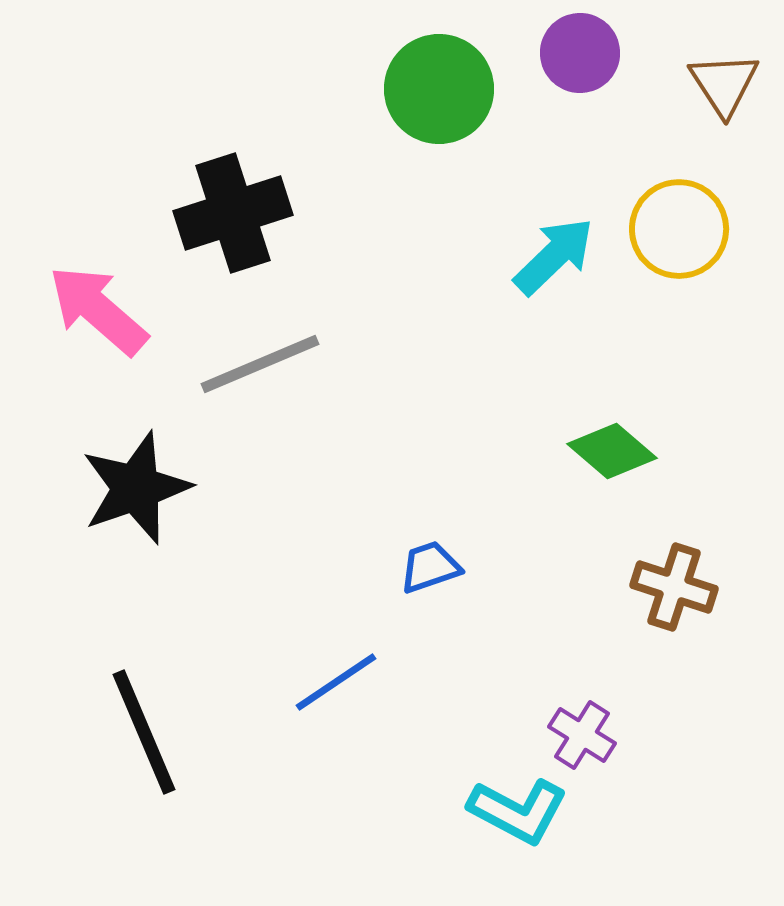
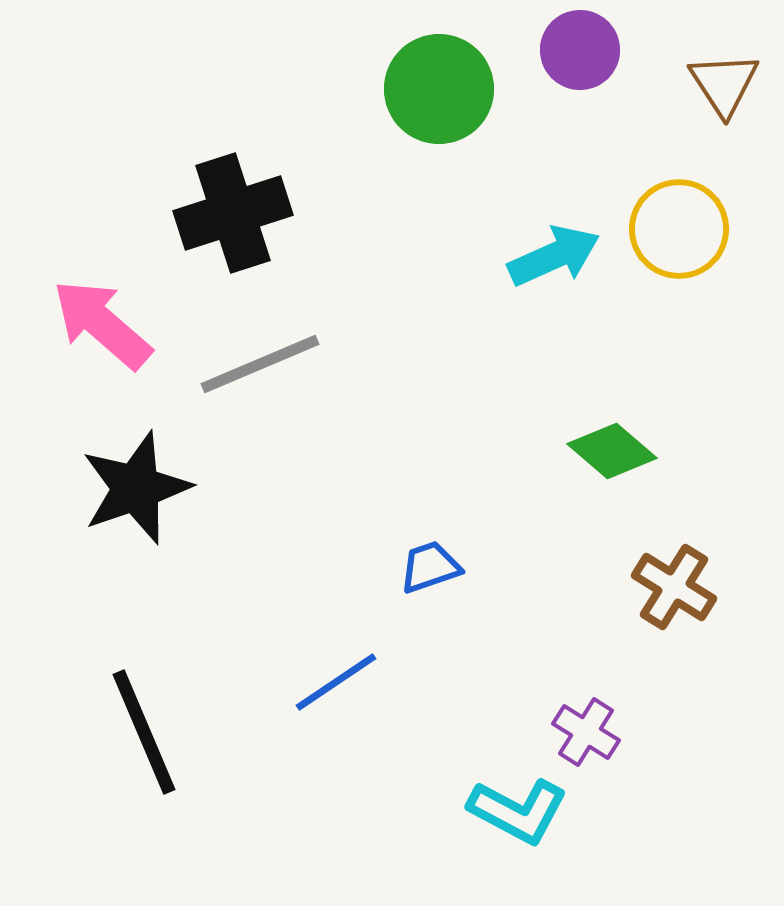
purple circle: moved 3 px up
cyan arrow: rotated 20 degrees clockwise
pink arrow: moved 4 px right, 14 px down
brown cross: rotated 14 degrees clockwise
purple cross: moved 4 px right, 3 px up
